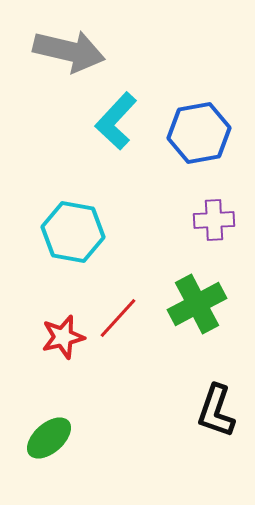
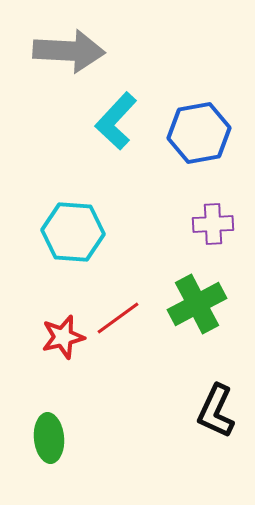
gray arrow: rotated 10 degrees counterclockwise
purple cross: moved 1 px left, 4 px down
cyan hexagon: rotated 6 degrees counterclockwise
red line: rotated 12 degrees clockwise
black L-shape: rotated 6 degrees clockwise
green ellipse: rotated 54 degrees counterclockwise
